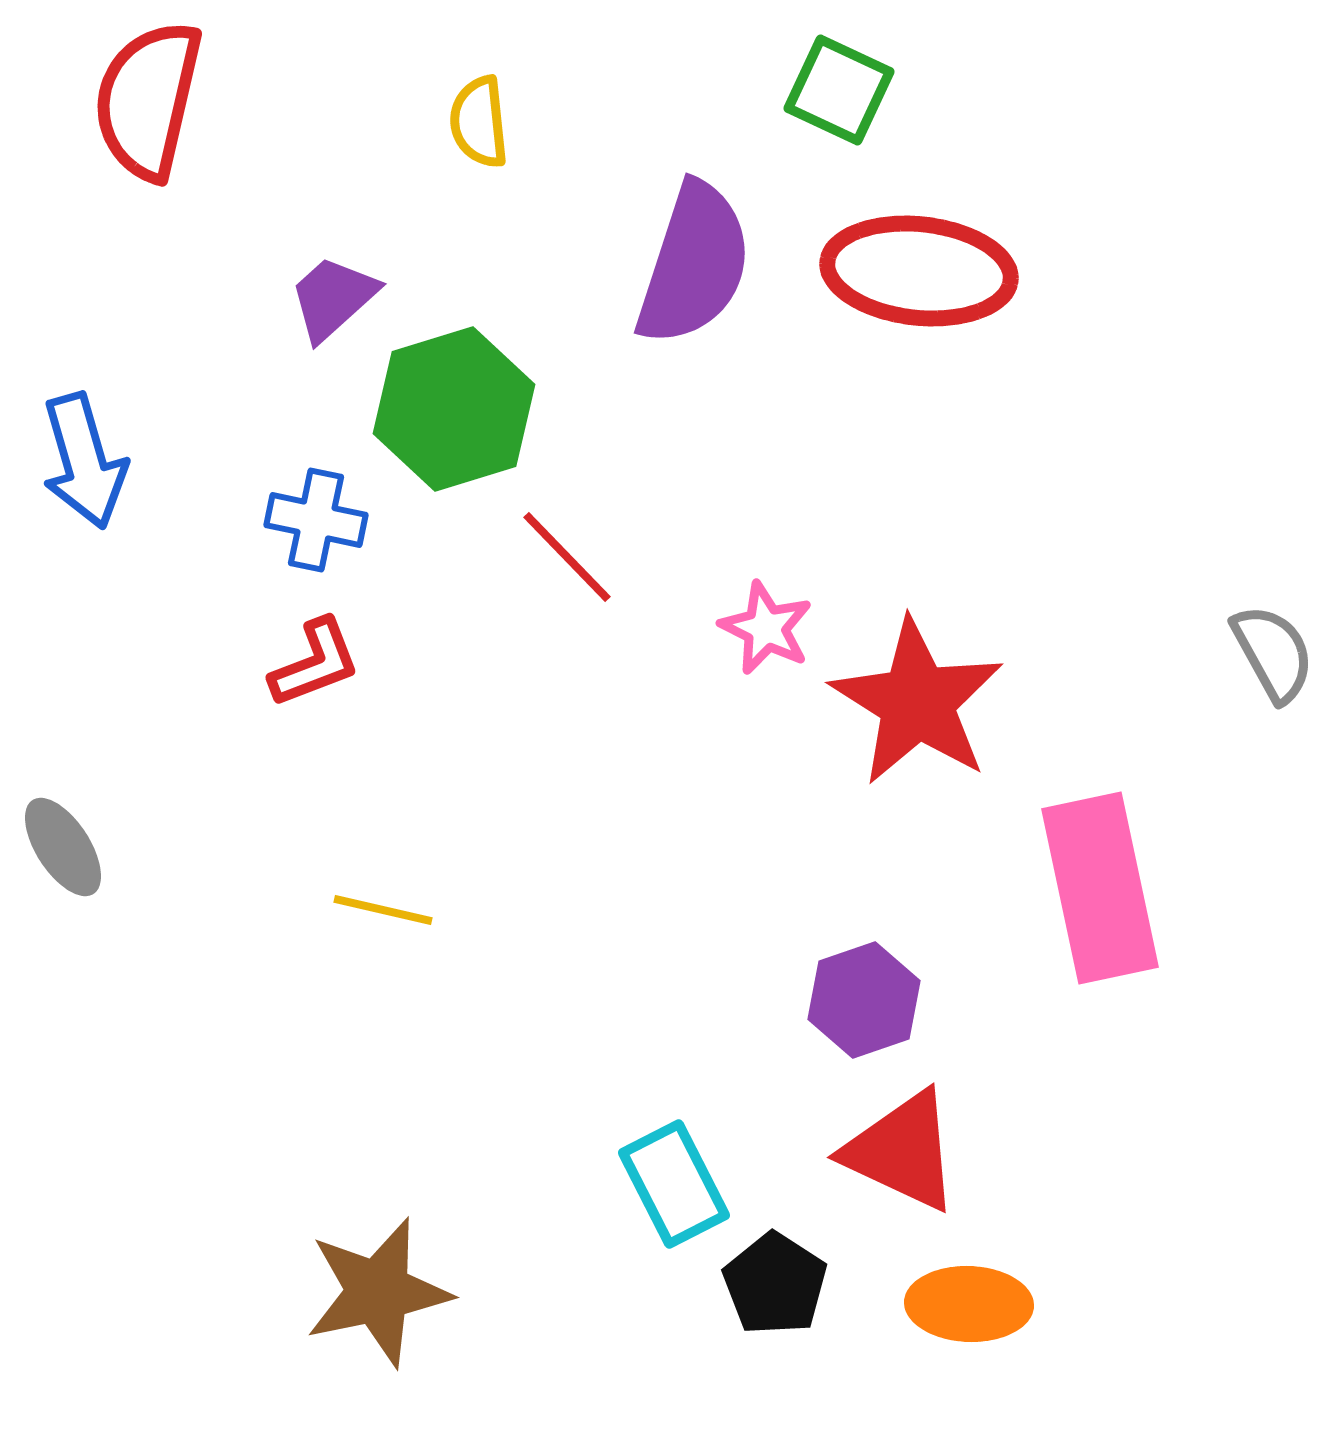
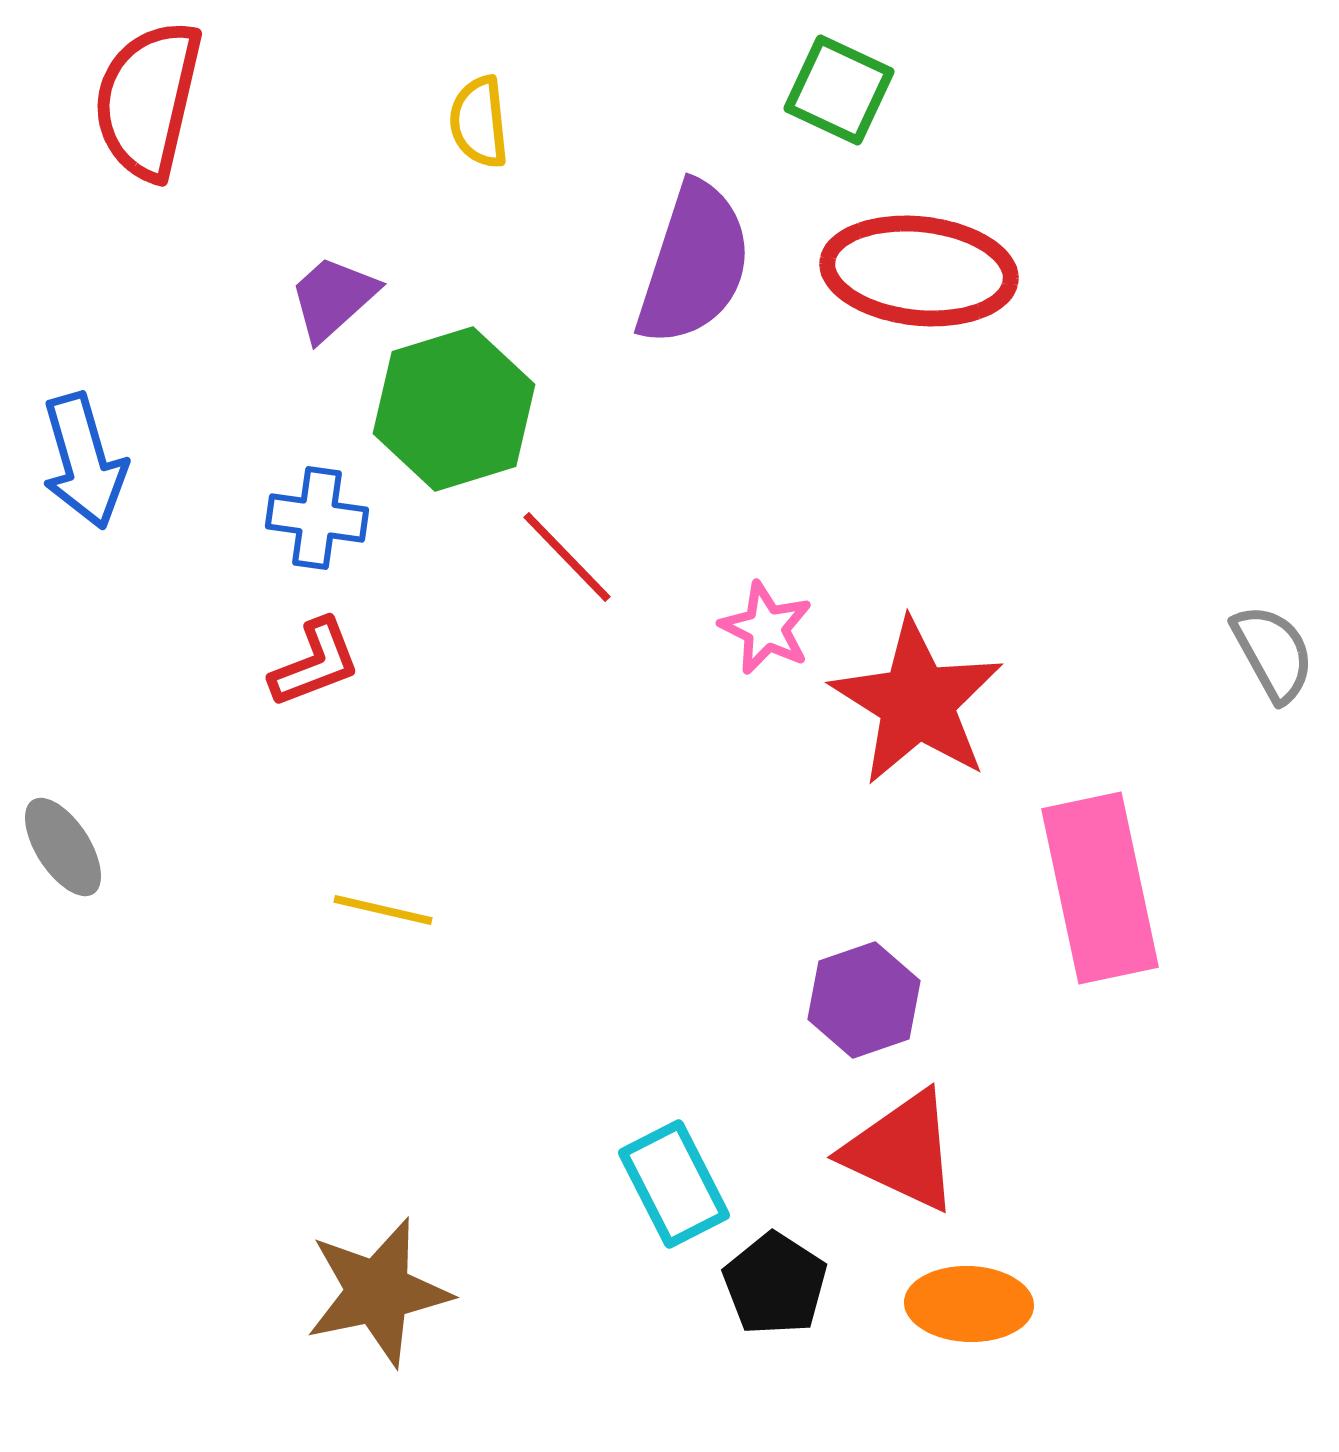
blue cross: moved 1 px right, 2 px up; rotated 4 degrees counterclockwise
